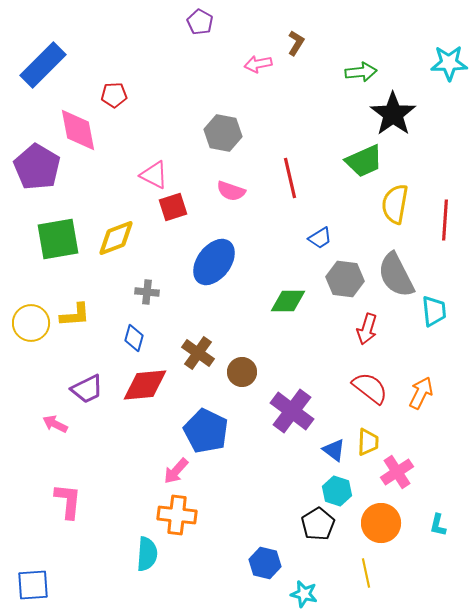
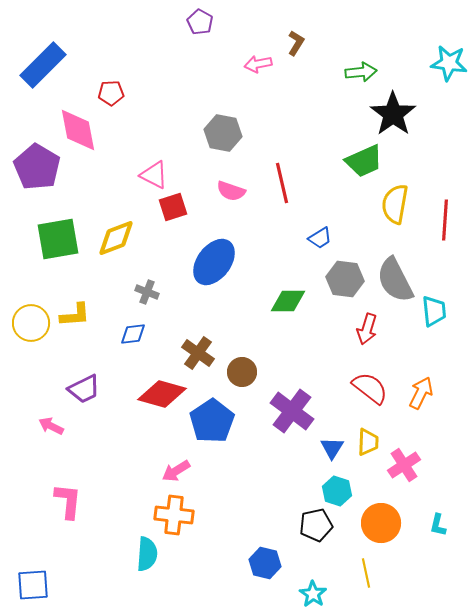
cyan star at (449, 63): rotated 9 degrees clockwise
red pentagon at (114, 95): moved 3 px left, 2 px up
red line at (290, 178): moved 8 px left, 5 px down
gray semicircle at (396, 275): moved 1 px left, 5 px down
gray cross at (147, 292): rotated 15 degrees clockwise
blue diamond at (134, 338): moved 1 px left, 4 px up; rotated 68 degrees clockwise
red diamond at (145, 385): moved 17 px right, 9 px down; rotated 21 degrees clockwise
purple trapezoid at (87, 389): moved 3 px left
pink arrow at (55, 424): moved 4 px left, 2 px down
blue pentagon at (206, 431): moved 6 px right, 10 px up; rotated 12 degrees clockwise
blue triangle at (334, 450): moved 2 px left, 2 px up; rotated 25 degrees clockwise
pink arrow at (176, 471): rotated 16 degrees clockwise
pink cross at (397, 472): moved 7 px right, 7 px up
orange cross at (177, 515): moved 3 px left
black pentagon at (318, 524): moved 2 px left, 1 px down; rotated 20 degrees clockwise
cyan star at (304, 594): moved 9 px right; rotated 20 degrees clockwise
